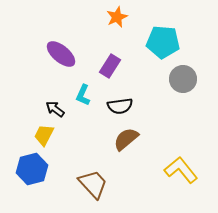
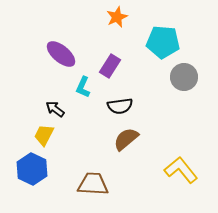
gray circle: moved 1 px right, 2 px up
cyan L-shape: moved 8 px up
blue hexagon: rotated 20 degrees counterclockwise
brown trapezoid: rotated 44 degrees counterclockwise
